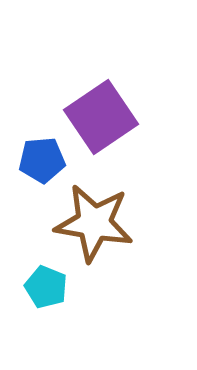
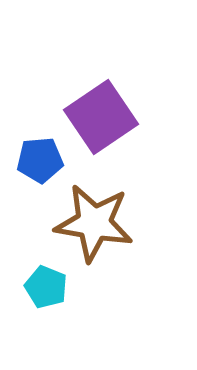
blue pentagon: moved 2 px left
